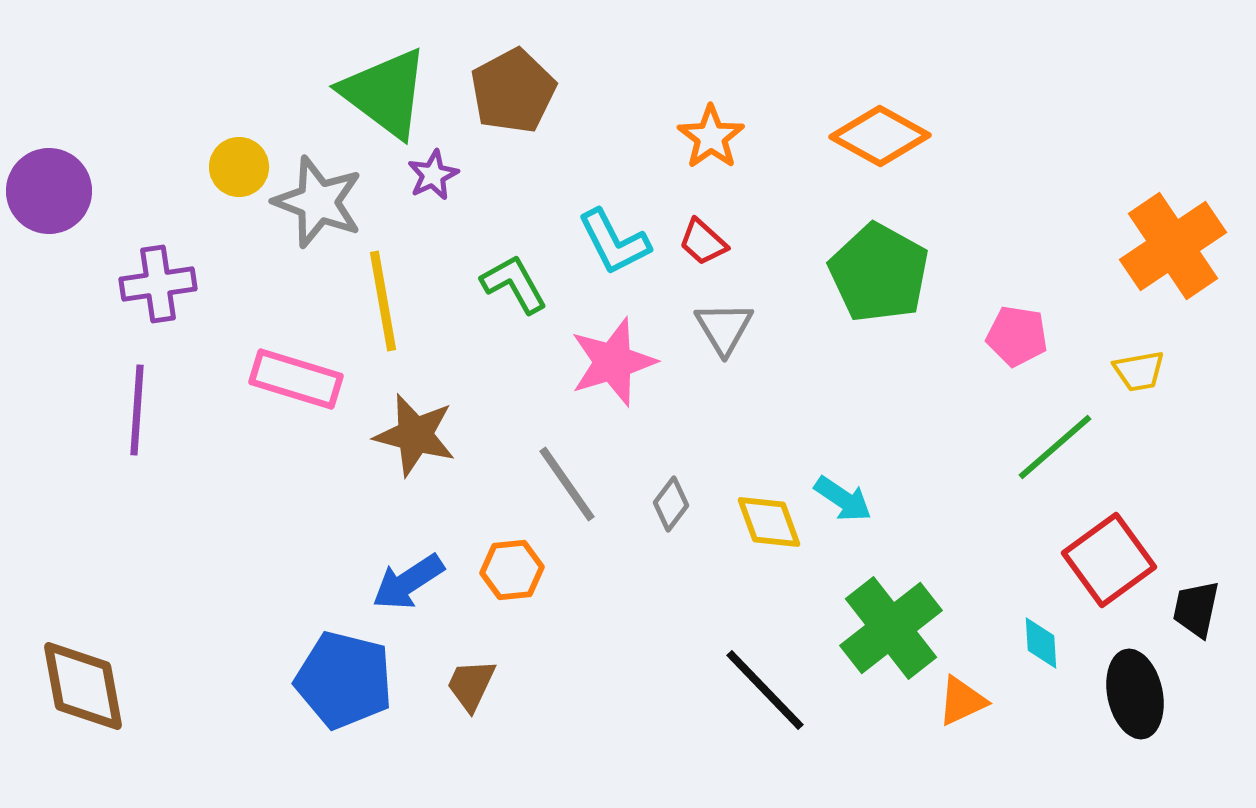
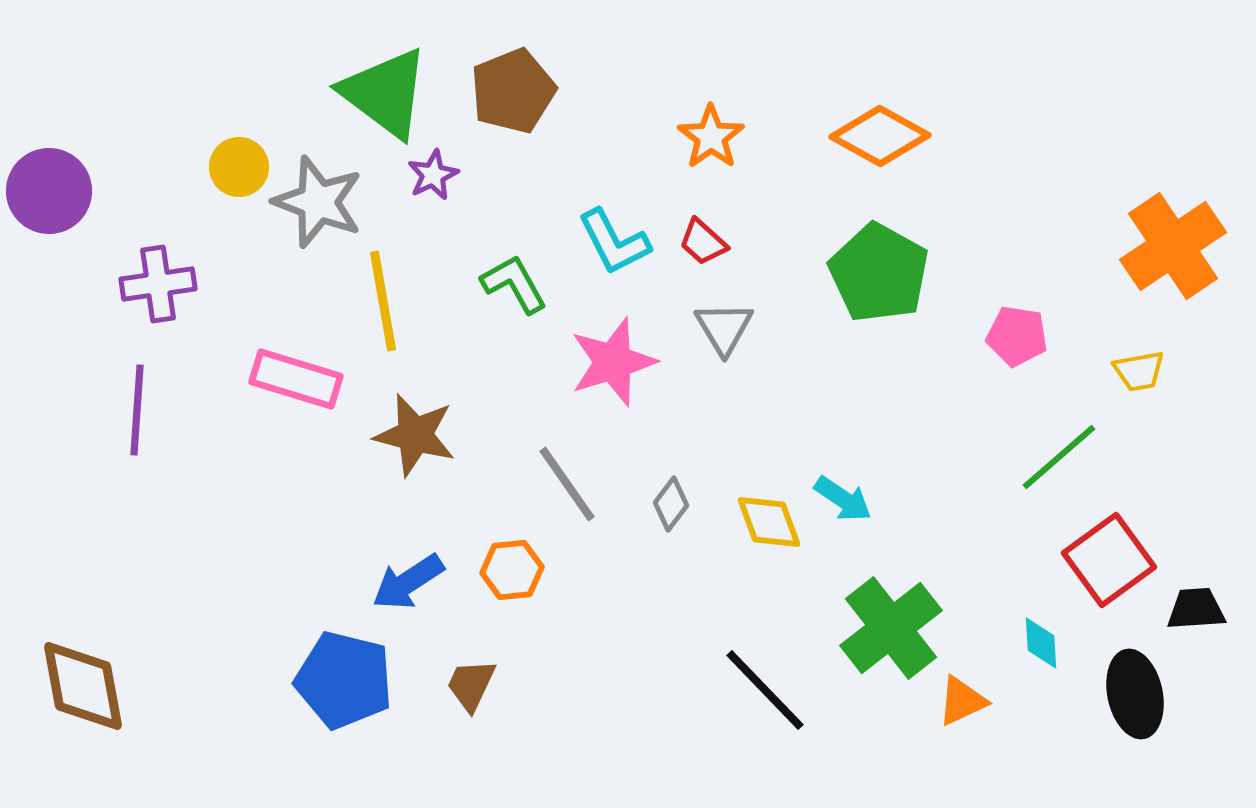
brown pentagon: rotated 6 degrees clockwise
green line: moved 4 px right, 10 px down
black trapezoid: rotated 74 degrees clockwise
